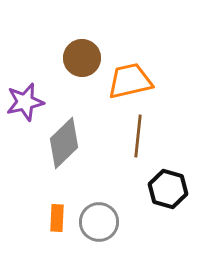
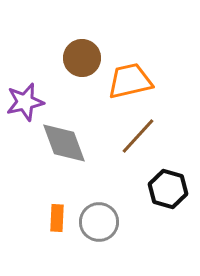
brown line: rotated 36 degrees clockwise
gray diamond: rotated 66 degrees counterclockwise
